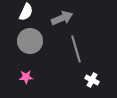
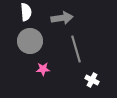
white semicircle: rotated 30 degrees counterclockwise
gray arrow: rotated 15 degrees clockwise
pink star: moved 17 px right, 8 px up
